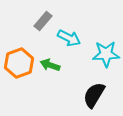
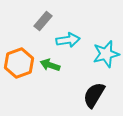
cyan arrow: moved 1 px left, 2 px down; rotated 35 degrees counterclockwise
cyan star: rotated 12 degrees counterclockwise
